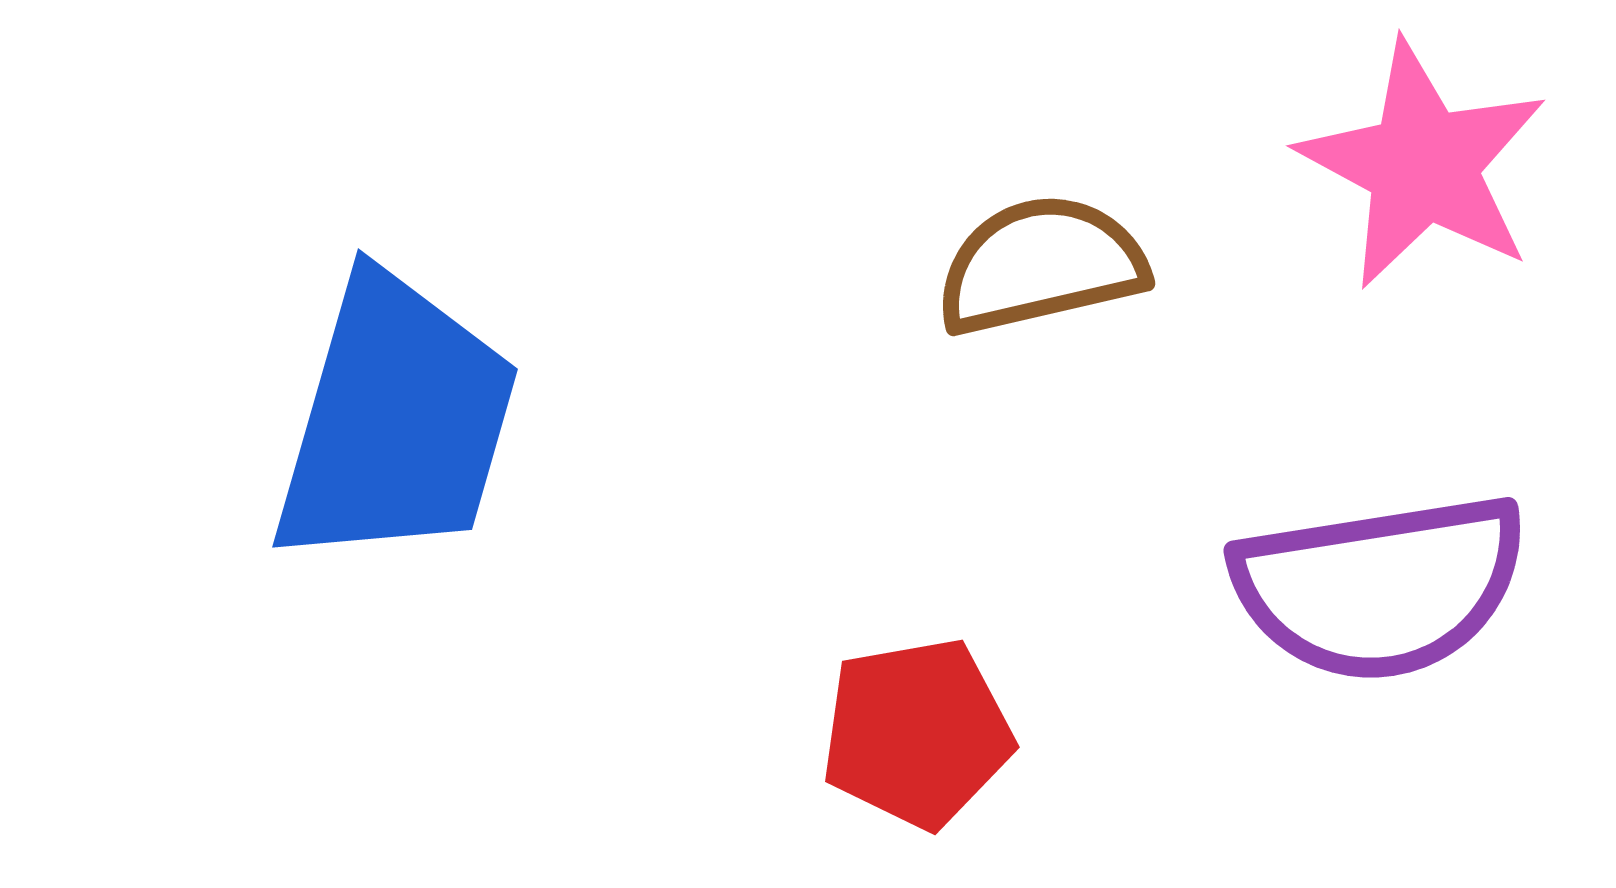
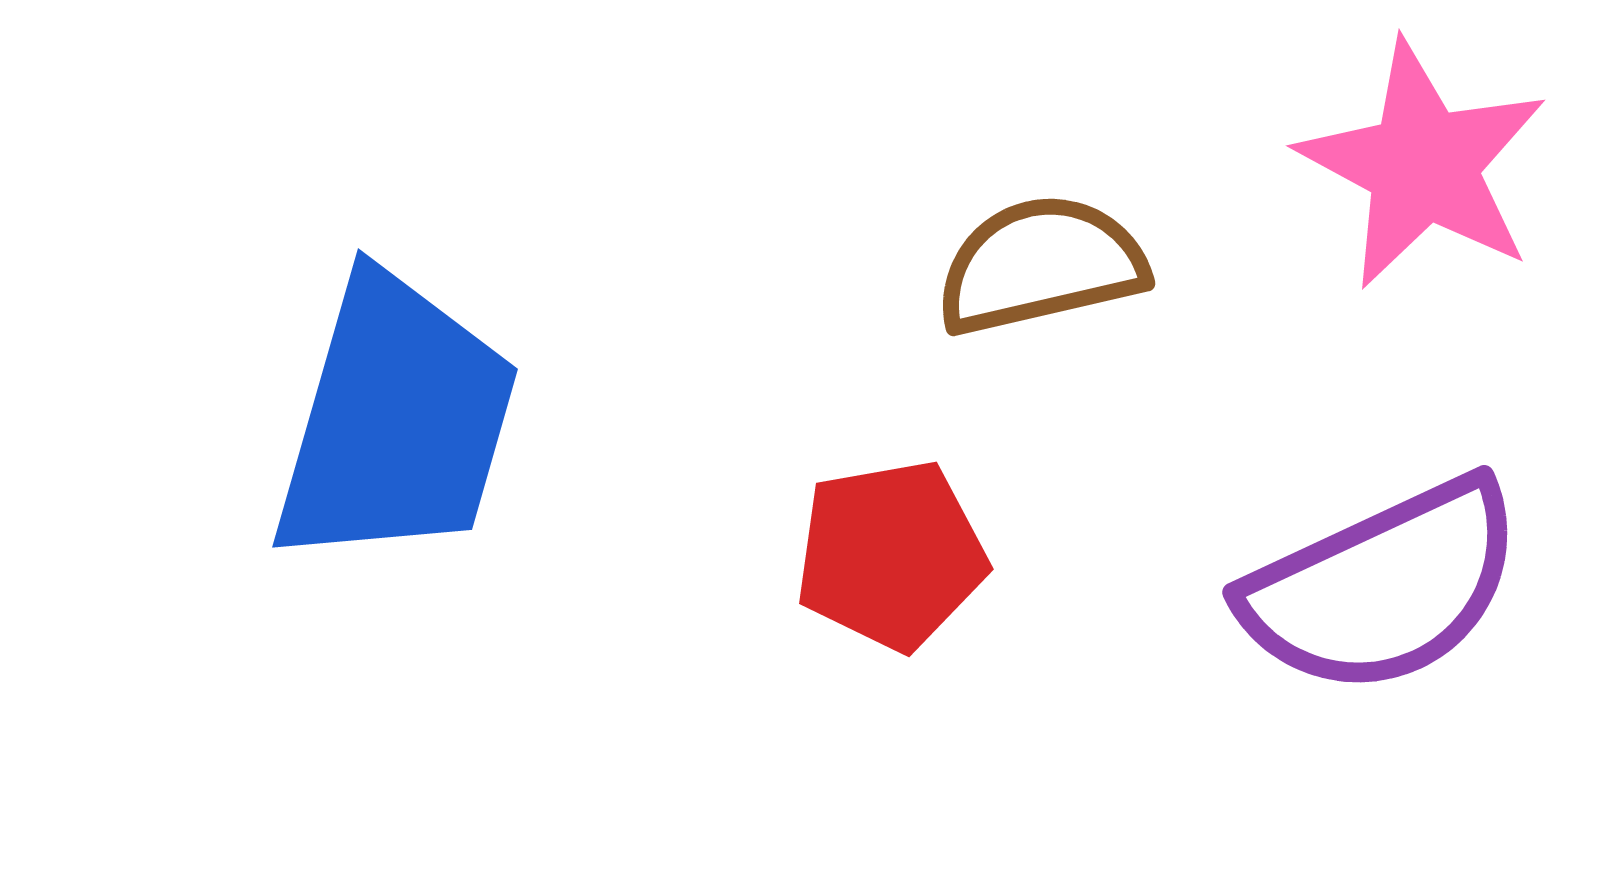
purple semicircle: moved 3 px right; rotated 16 degrees counterclockwise
red pentagon: moved 26 px left, 178 px up
